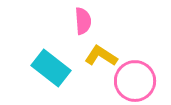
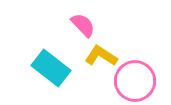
pink semicircle: moved 4 px down; rotated 40 degrees counterclockwise
